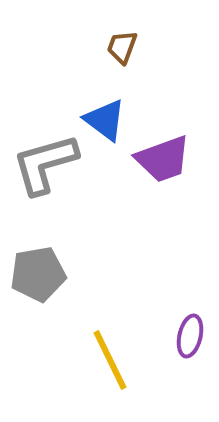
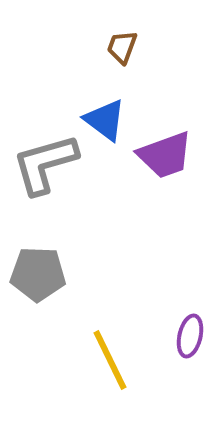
purple trapezoid: moved 2 px right, 4 px up
gray pentagon: rotated 12 degrees clockwise
